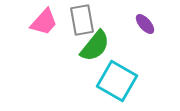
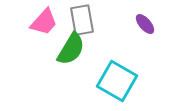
green semicircle: moved 24 px left, 3 px down; rotated 8 degrees counterclockwise
